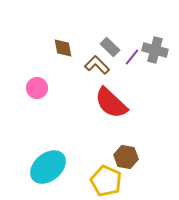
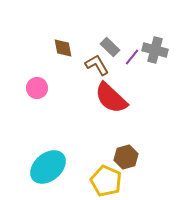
brown L-shape: rotated 15 degrees clockwise
red semicircle: moved 5 px up
brown hexagon: rotated 25 degrees counterclockwise
